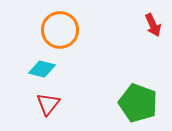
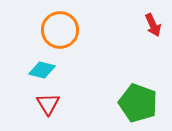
cyan diamond: moved 1 px down
red triangle: rotated 10 degrees counterclockwise
